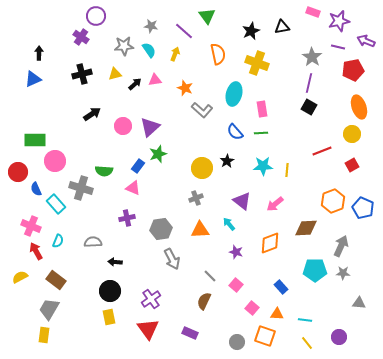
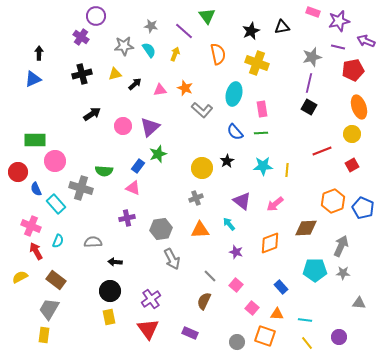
gray star at (312, 57): rotated 24 degrees clockwise
pink triangle at (155, 80): moved 5 px right, 10 px down
